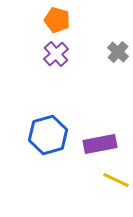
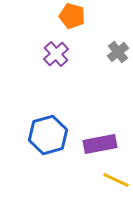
orange pentagon: moved 15 px right, 4 px up
gray cross: rotated 10 degrees clockwise
